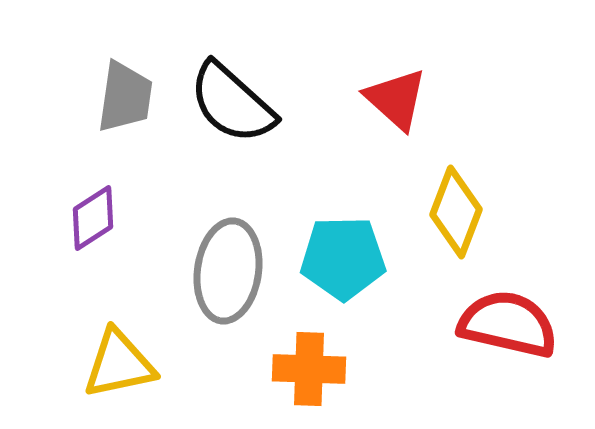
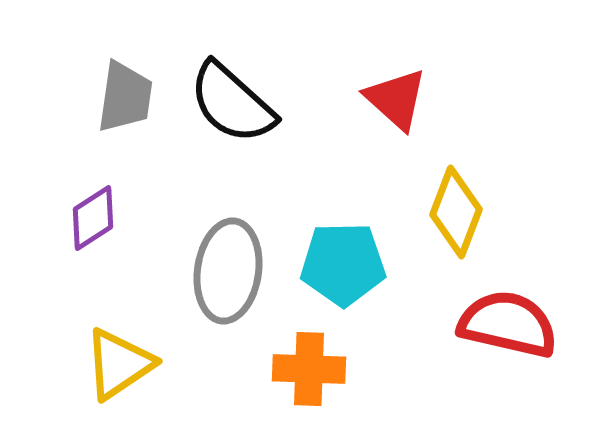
cyan pentagon: moved 6 px down
yellow triangle: rotated 22 degrees counterclockwise
